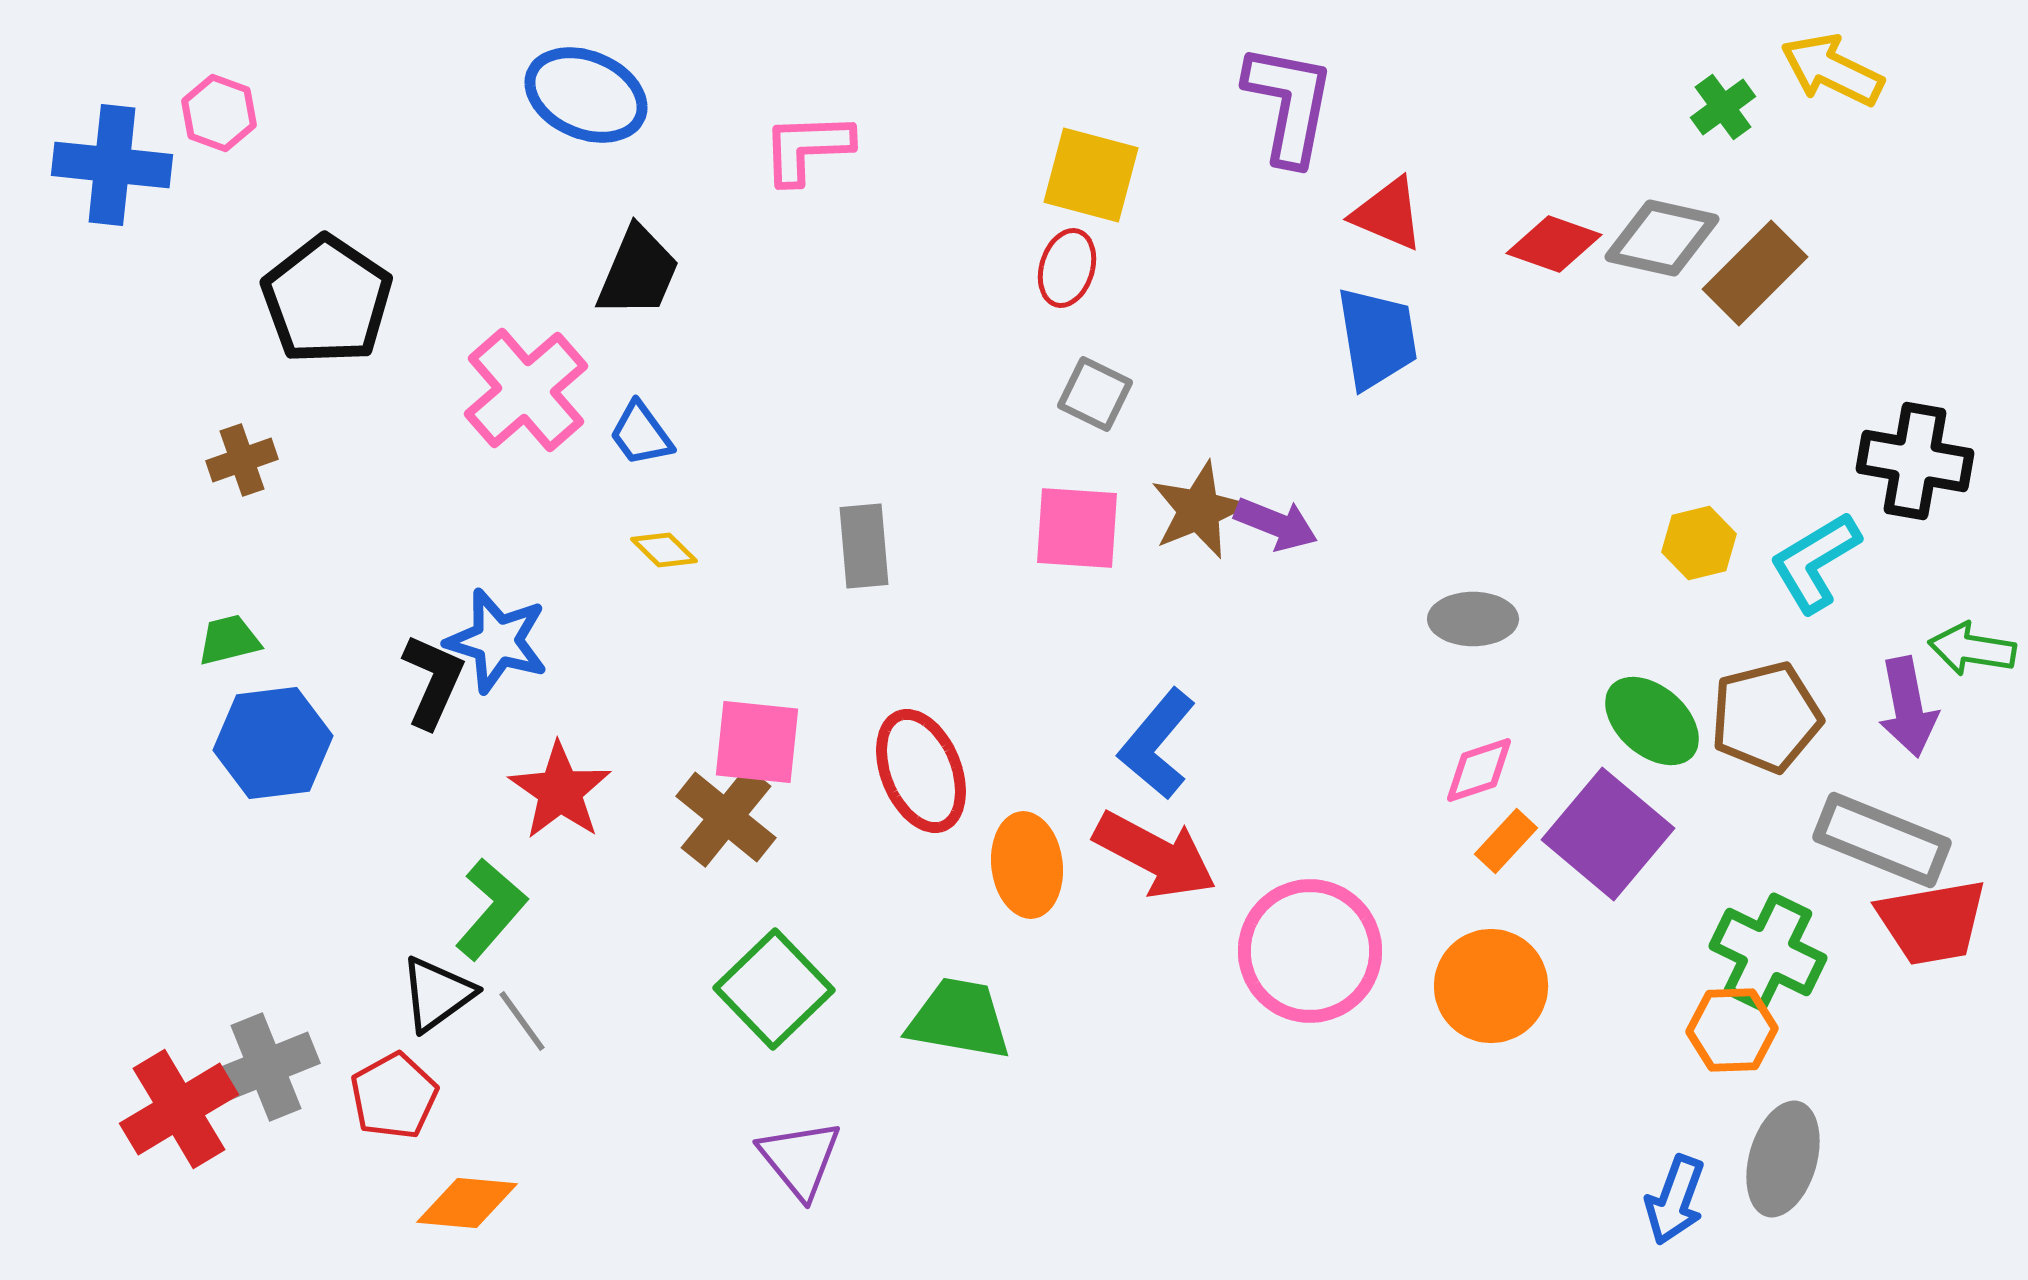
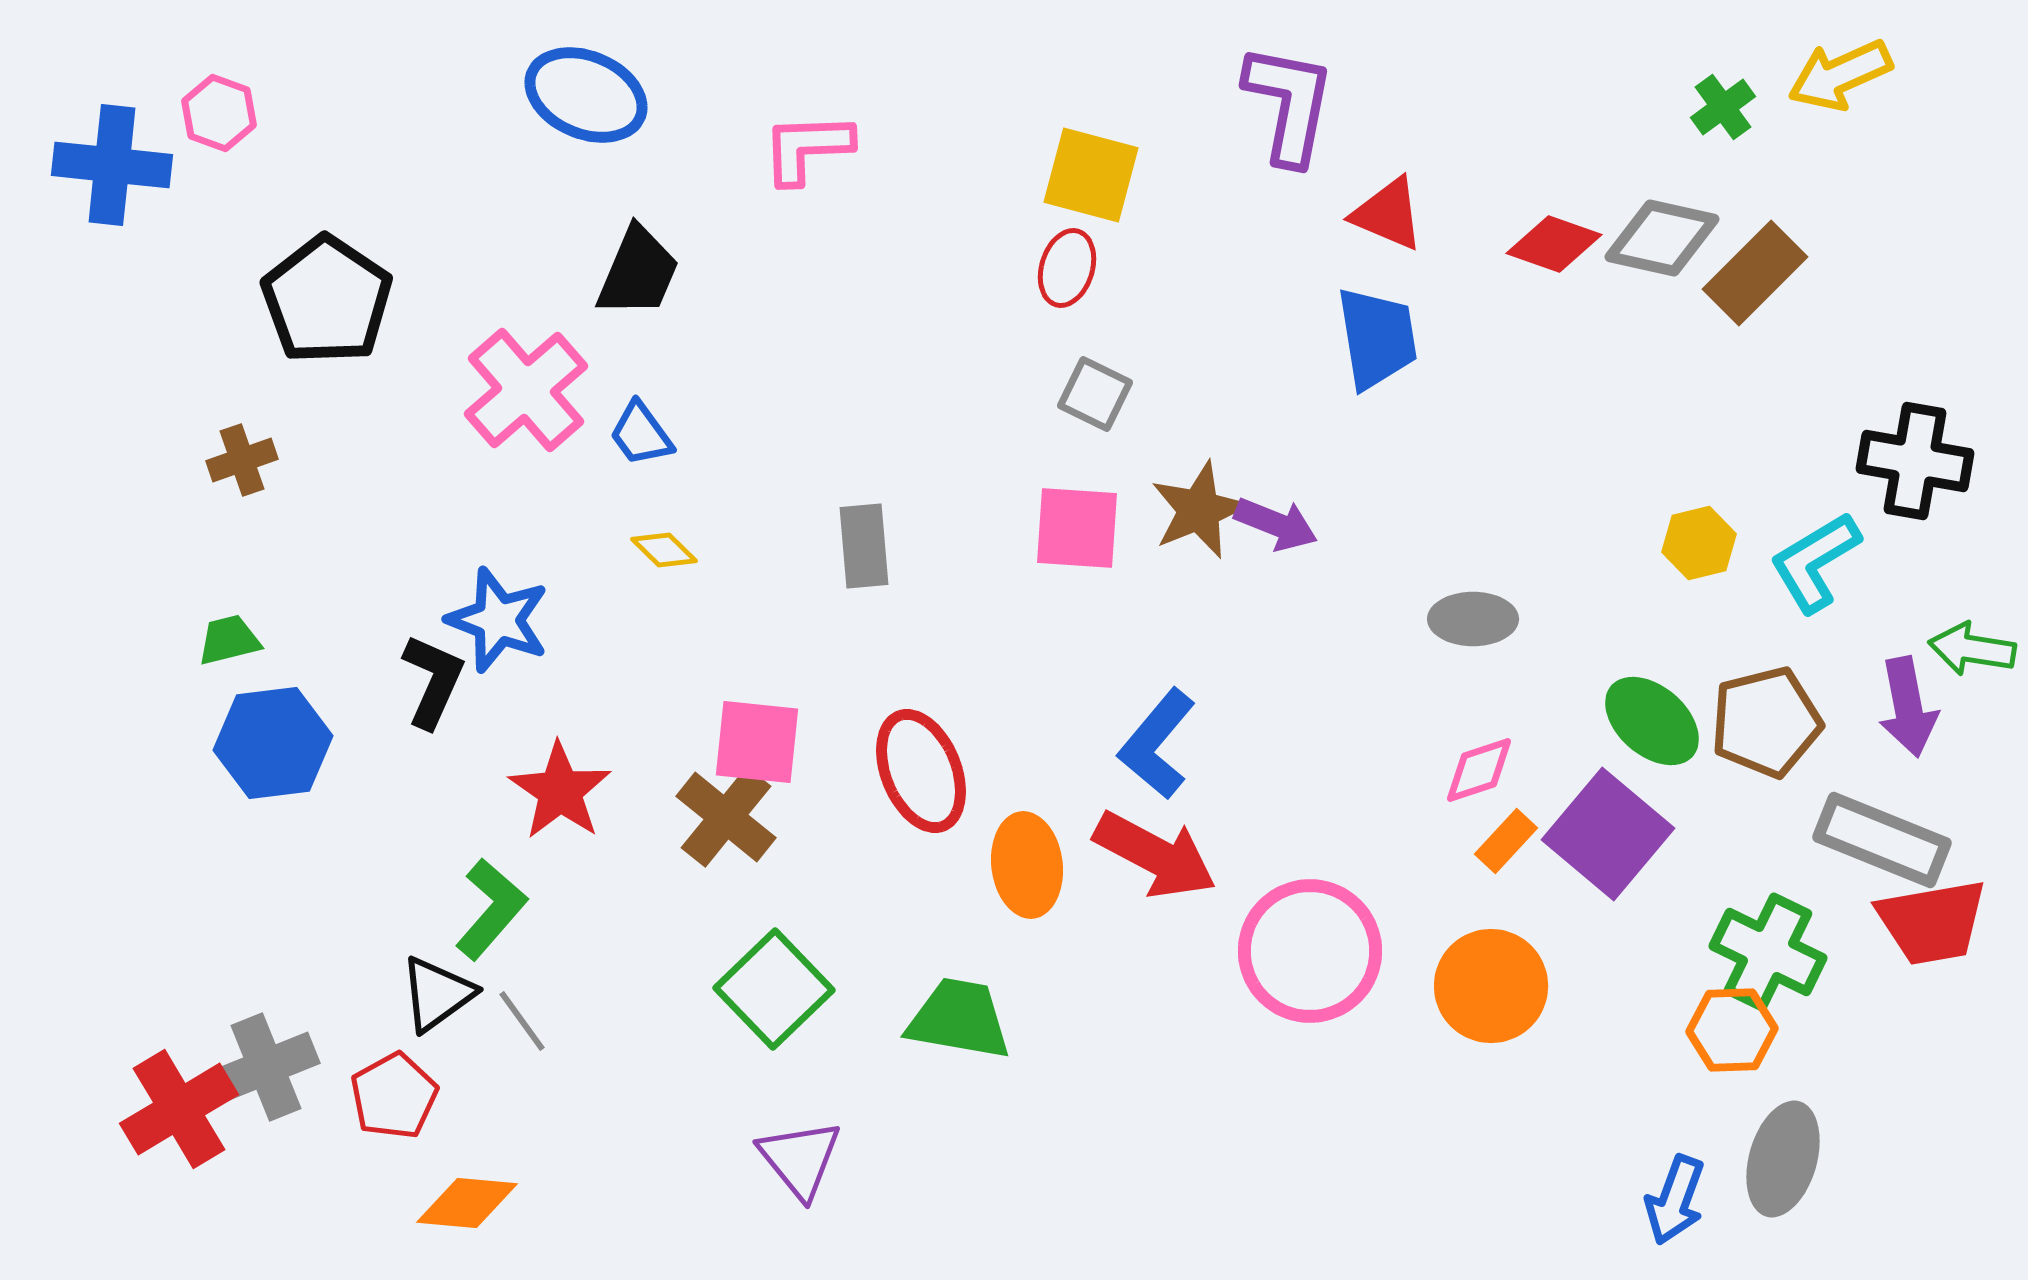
yellow arrow at (1832, 70): moved 8 px right, 5 px down; rotated 50 degrees counterclockwise
blue star at (497, 641): moved 1 px right, 21 px up; rotated 4 degrees clockwise
brown pentagon at (1766, 717): moved 5 px down
